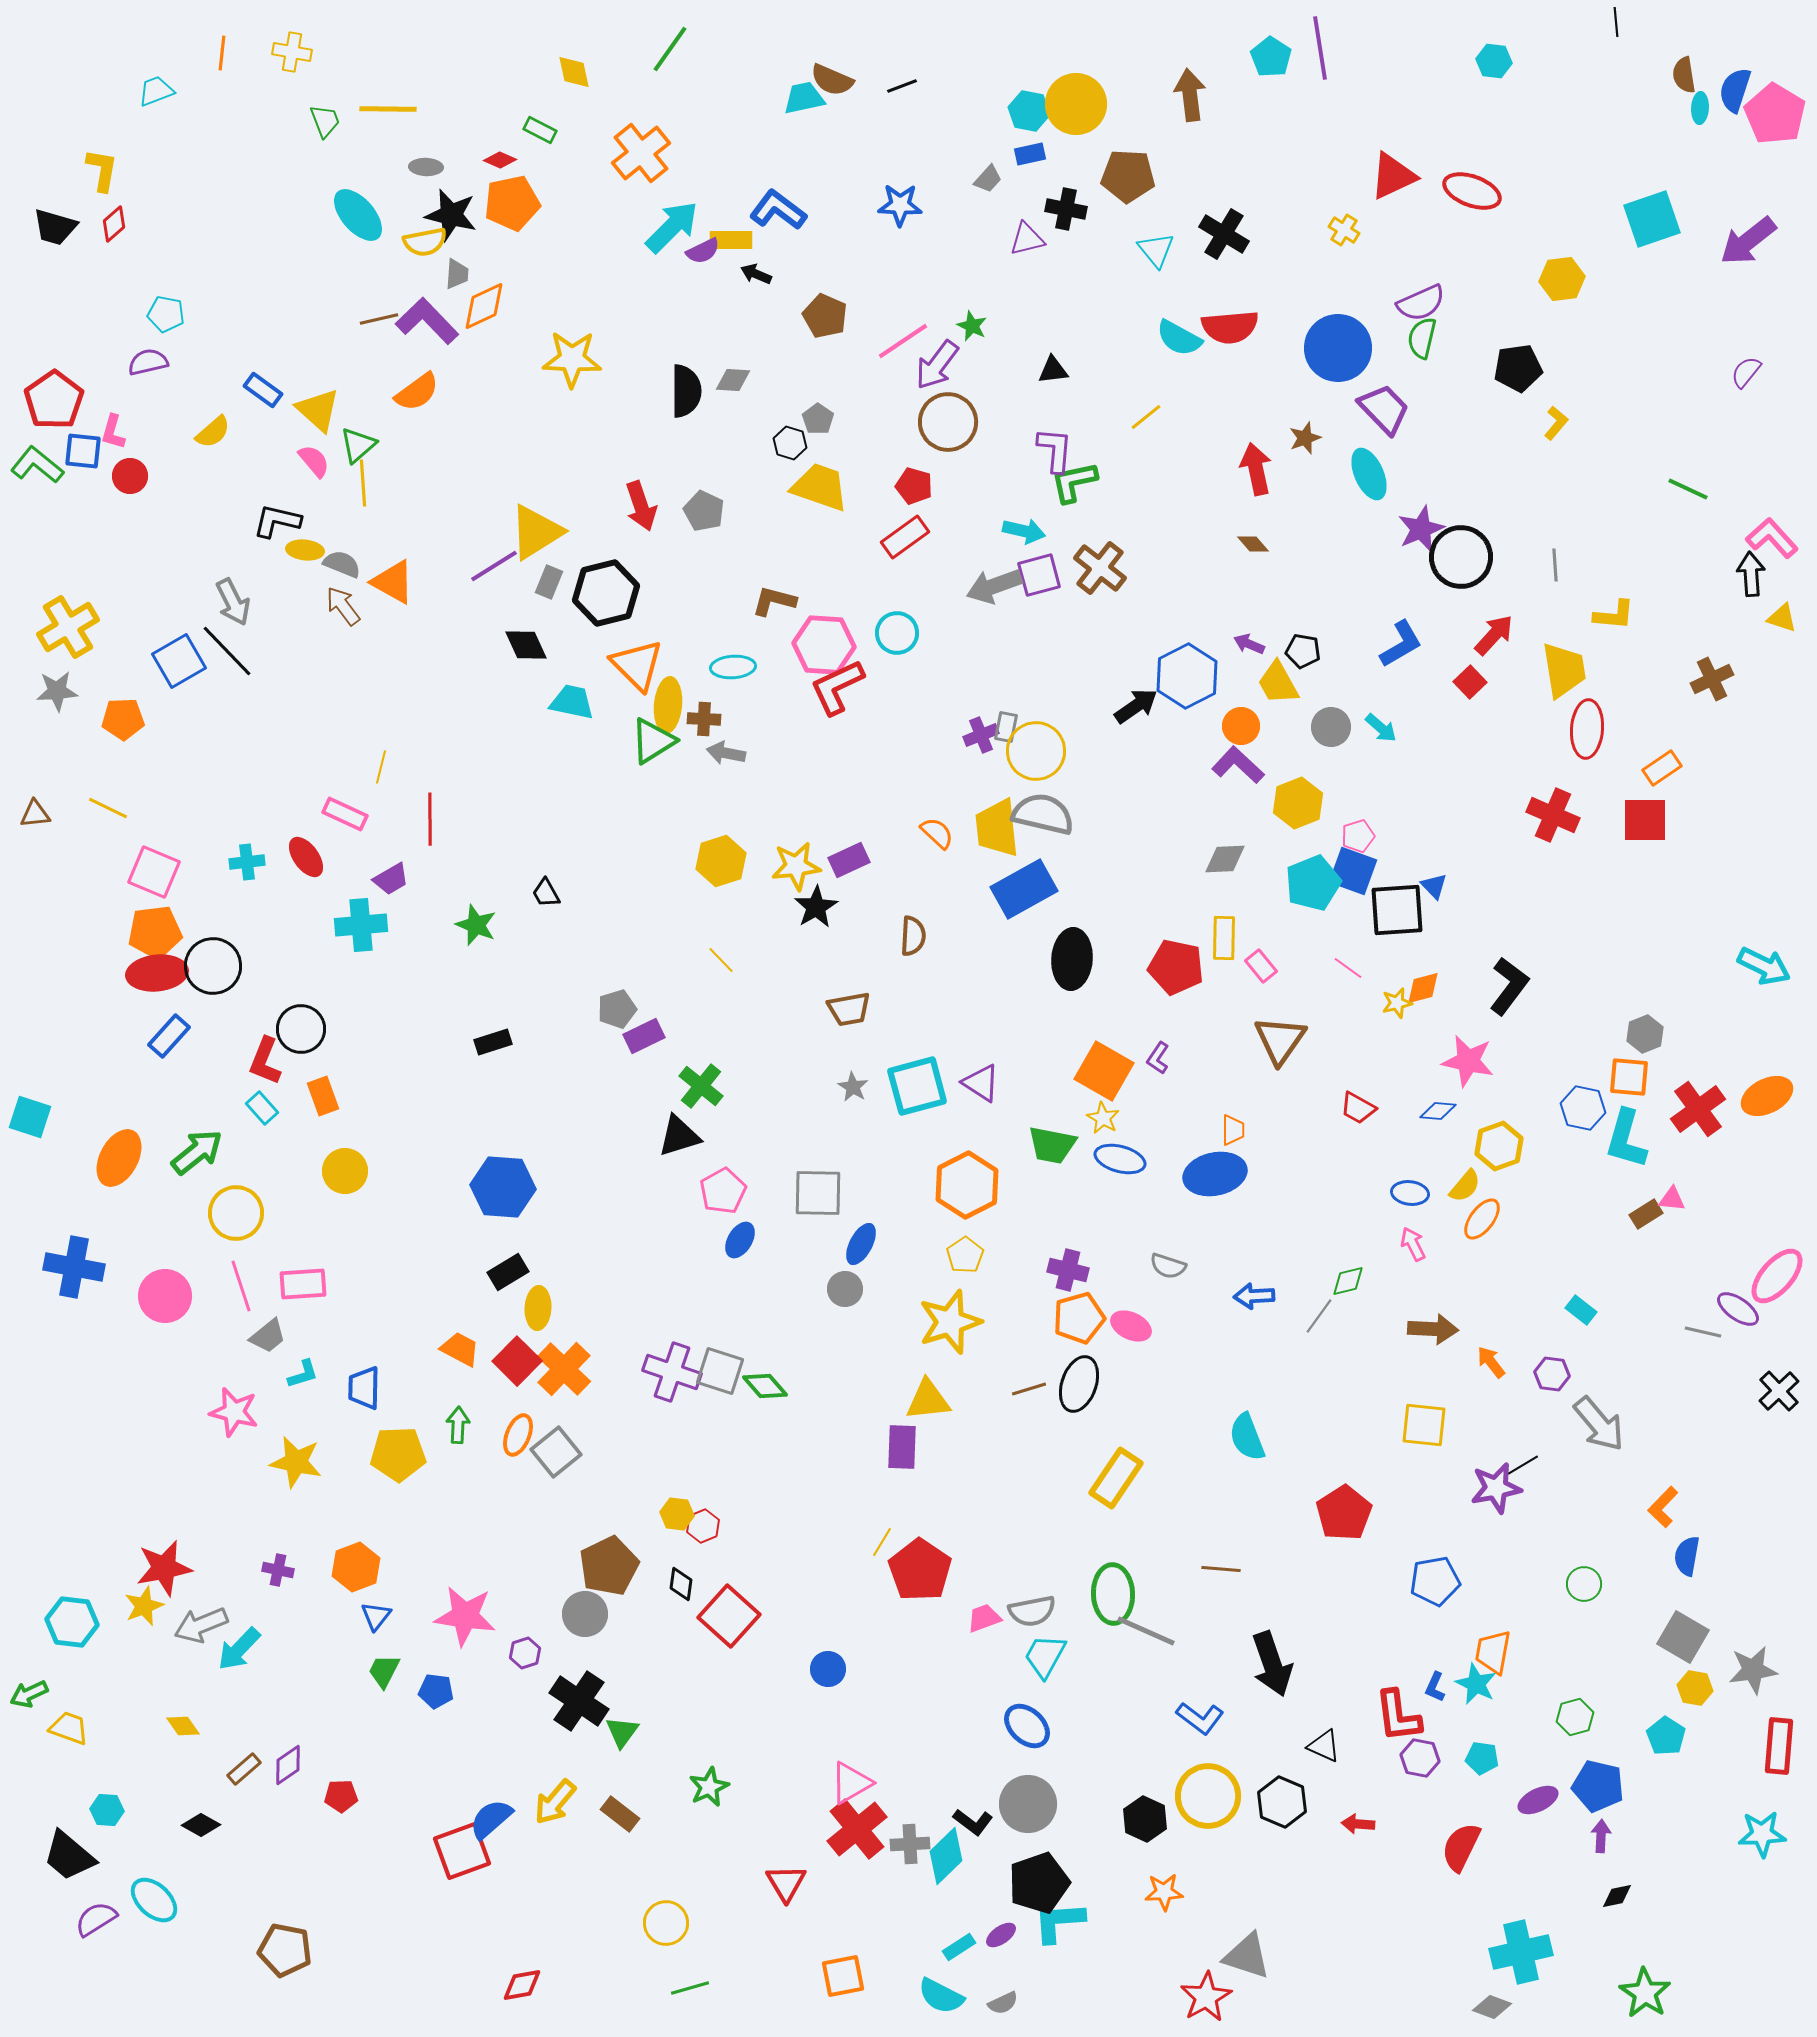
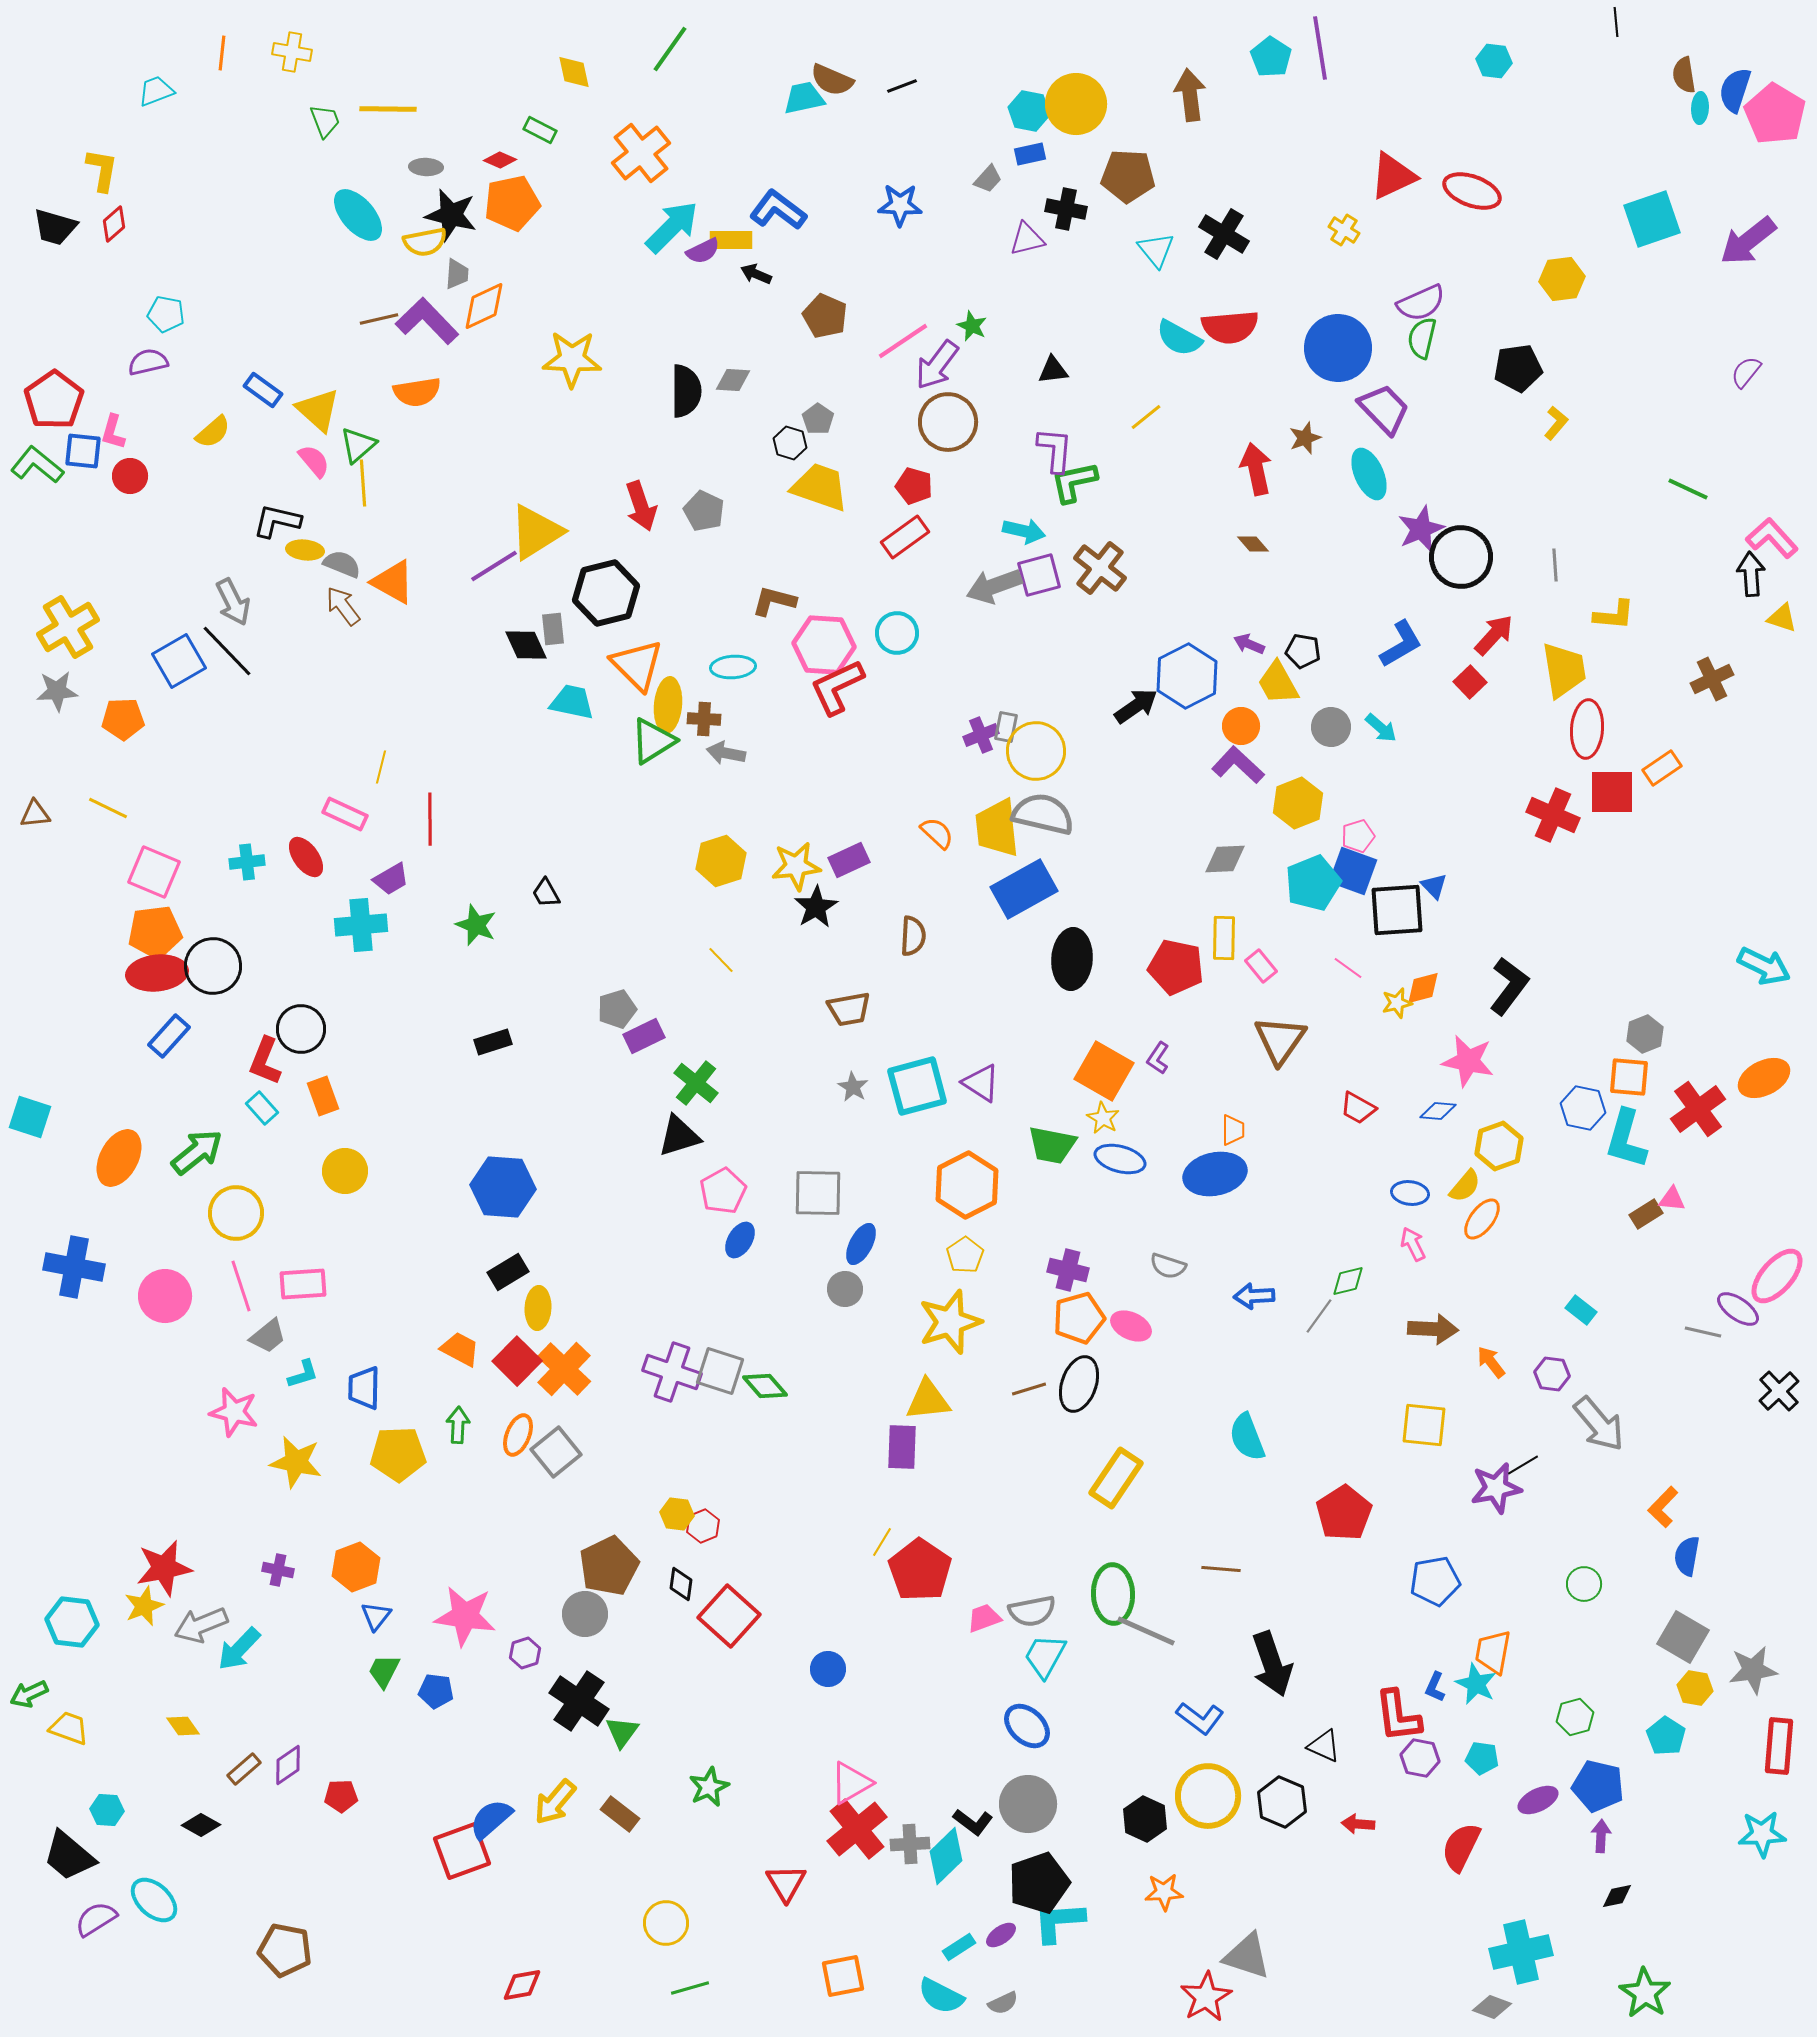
orange semicircle at (417, 392): rotated 27 degrees clockwise
gray rectangle at (549, 582): moved 4 px right, 47 px down; rotated 28 degrees counterclockwise
red square at (1645, 820): moved 33 px left, 28 px up
green cross at (701, 1086): moved 5 px left, 3 px up
orange ellipse at (1767, 1096): moved 3 px left, 18 px up
